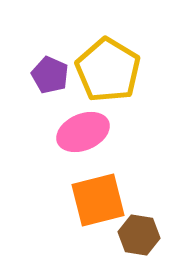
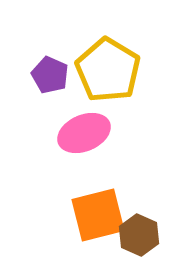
pink ellipse: moved 1 px right, 1 px down
orange square: moved 15 px down
brown hexagon: rotated 15 degrees clockwise
